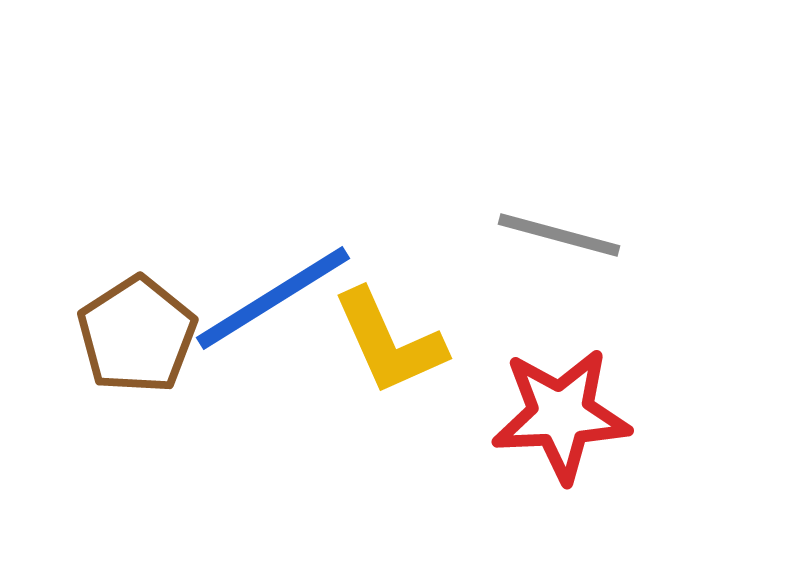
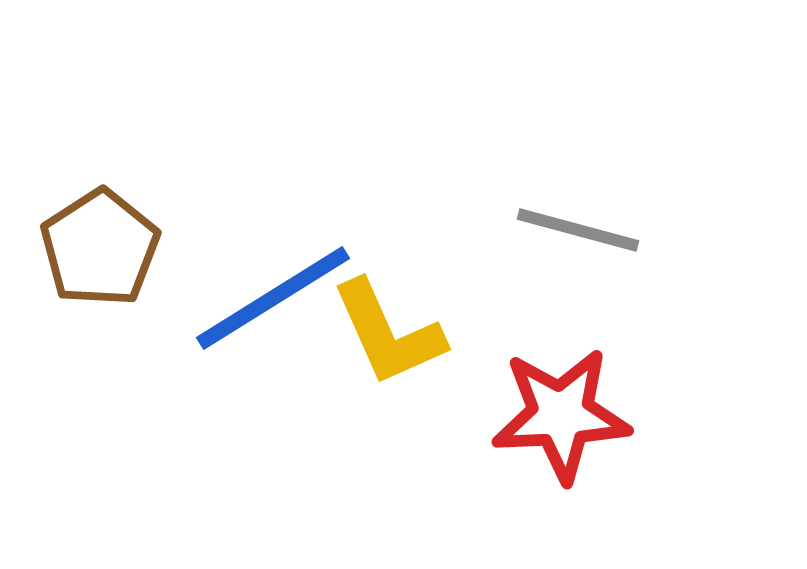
gray line: moved 19 px right, 5 px up
brown pentagon: moved 37 px left, 87 px up
yellow L-shape: moved 1 px left, 9 px up
